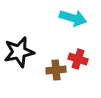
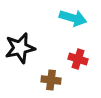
black star: moved 1 px right, 4 px up
brown cross: moved 5 px left, 10 px down; rotated 12 degrees clockwise
